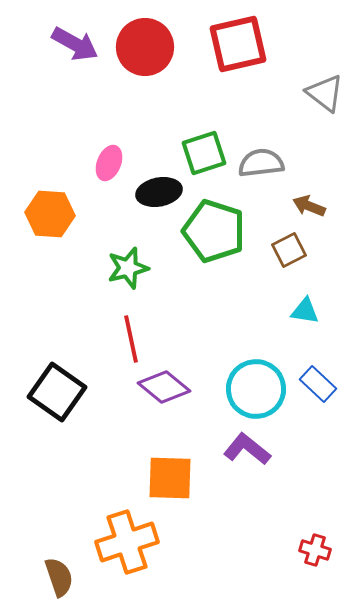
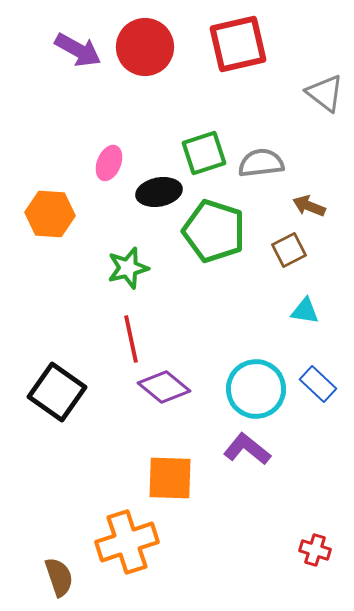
purple arrow: moved 3 px right, 6 px down
